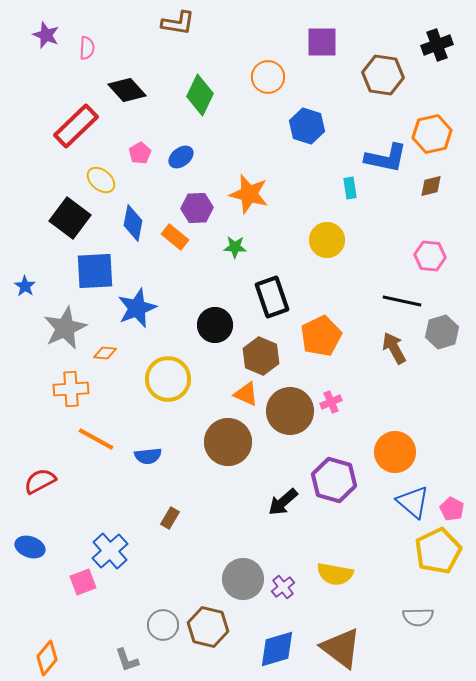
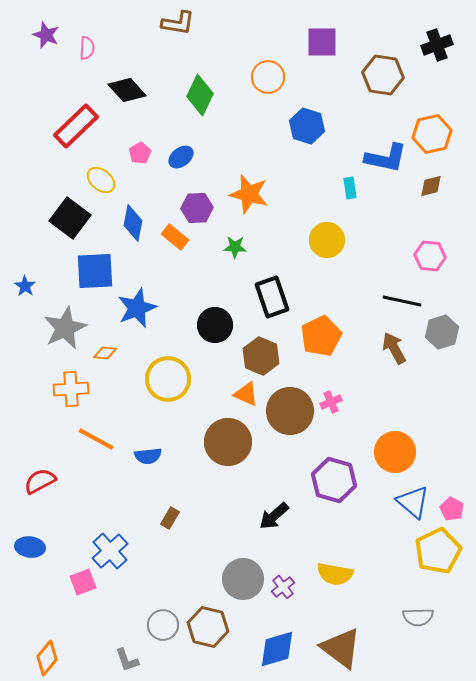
black arrow at (283, 502): moved 9 px left, 14 px down
blue ellipse at (30, 547): rotated 12 degrees counterclockwise
